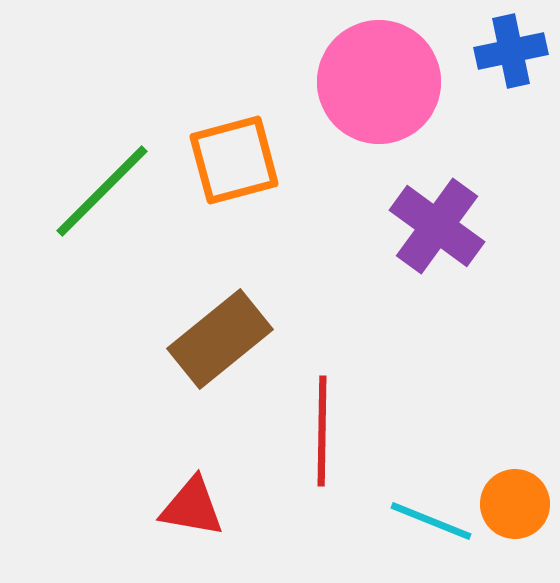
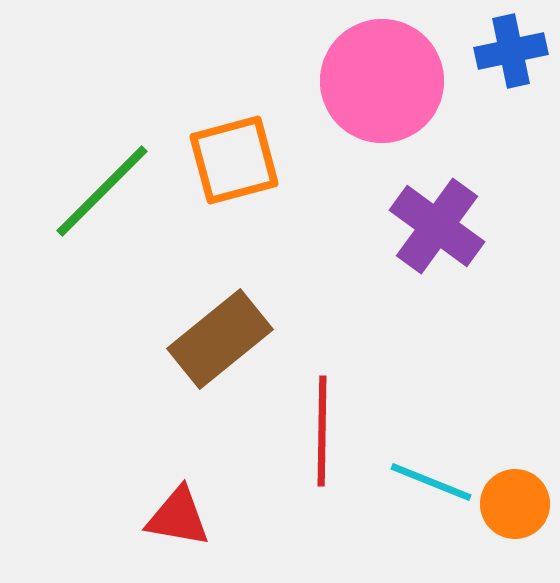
pink circle: moved 3 px right, 1 px up
red triangle: moved 14 px left, 10 px down
cyan line: moved 39 px up
